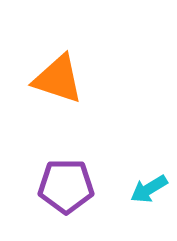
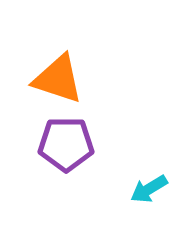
purple pentagon: moved 42 px up
